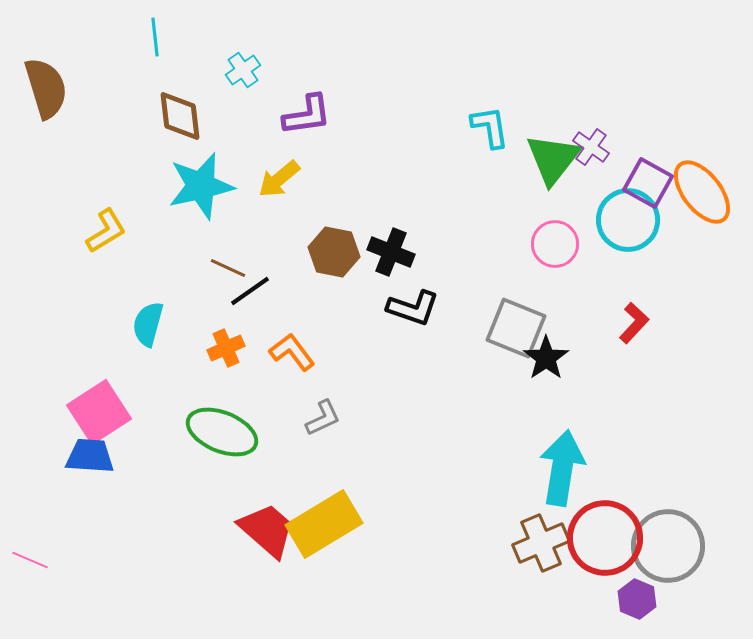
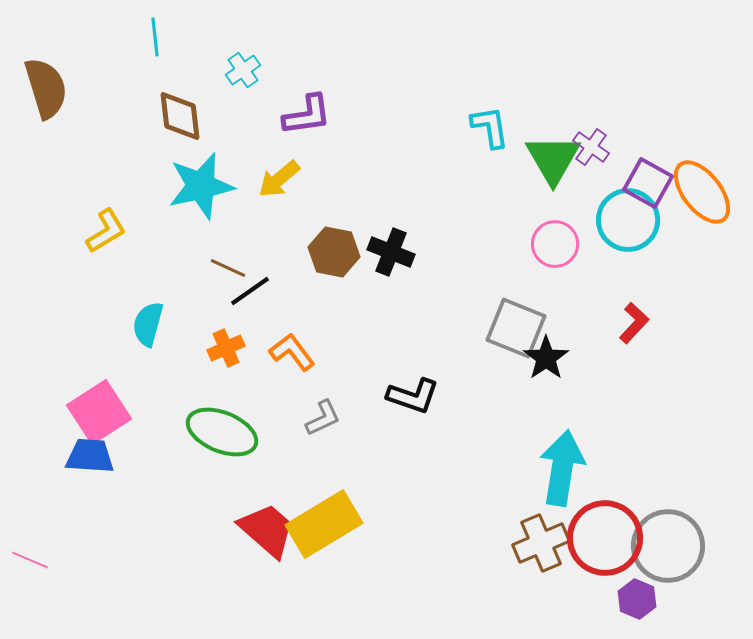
green triangle: rotated 8 degrees counterclockwise
black L-shape: moved 88 px down
